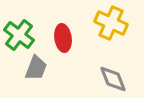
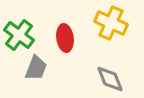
red ellipse: moved 2 px right
gray diamond: moved 3 px left
